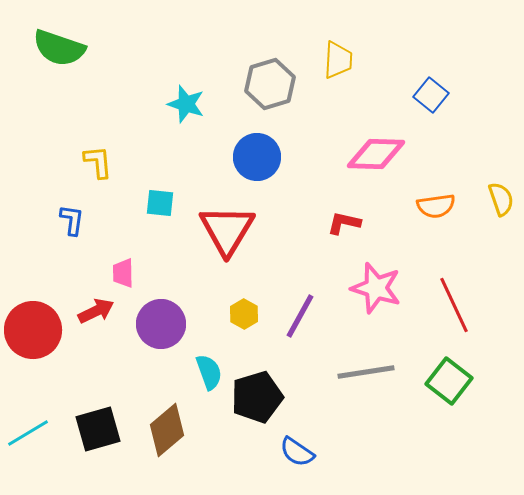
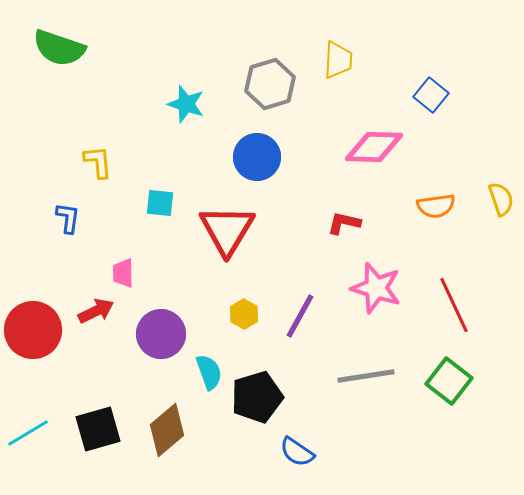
pink diamond: moved 2 px left, 7 px up
blue L-shape: moved 4 px left, 2 px up
purple circle: moved 10 px down
gray line: moved 4 px down
